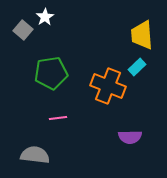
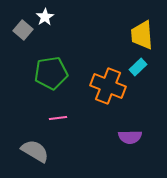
cyan rectangle: moved 1 px right
gray semicircle: moved 4 px up; rotated 24 degrees clockwise
